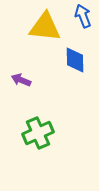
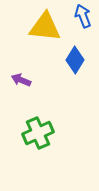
blue diamond: rotated 32 degrees clockwise
